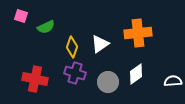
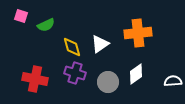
green semicircle: moved 2 px up
yellow diamond: rotated 35 degrees counterclockwise
